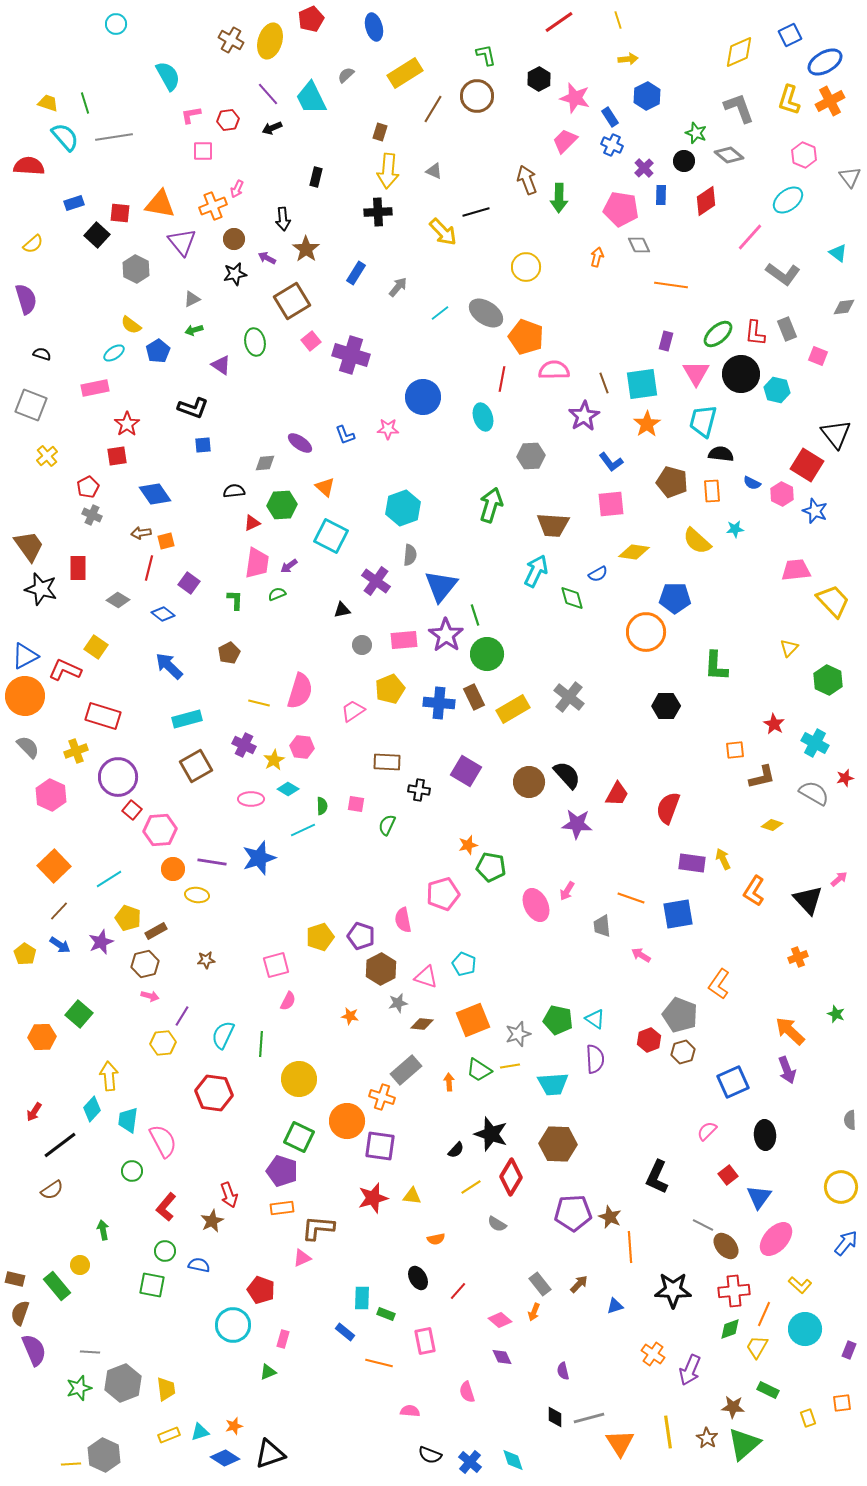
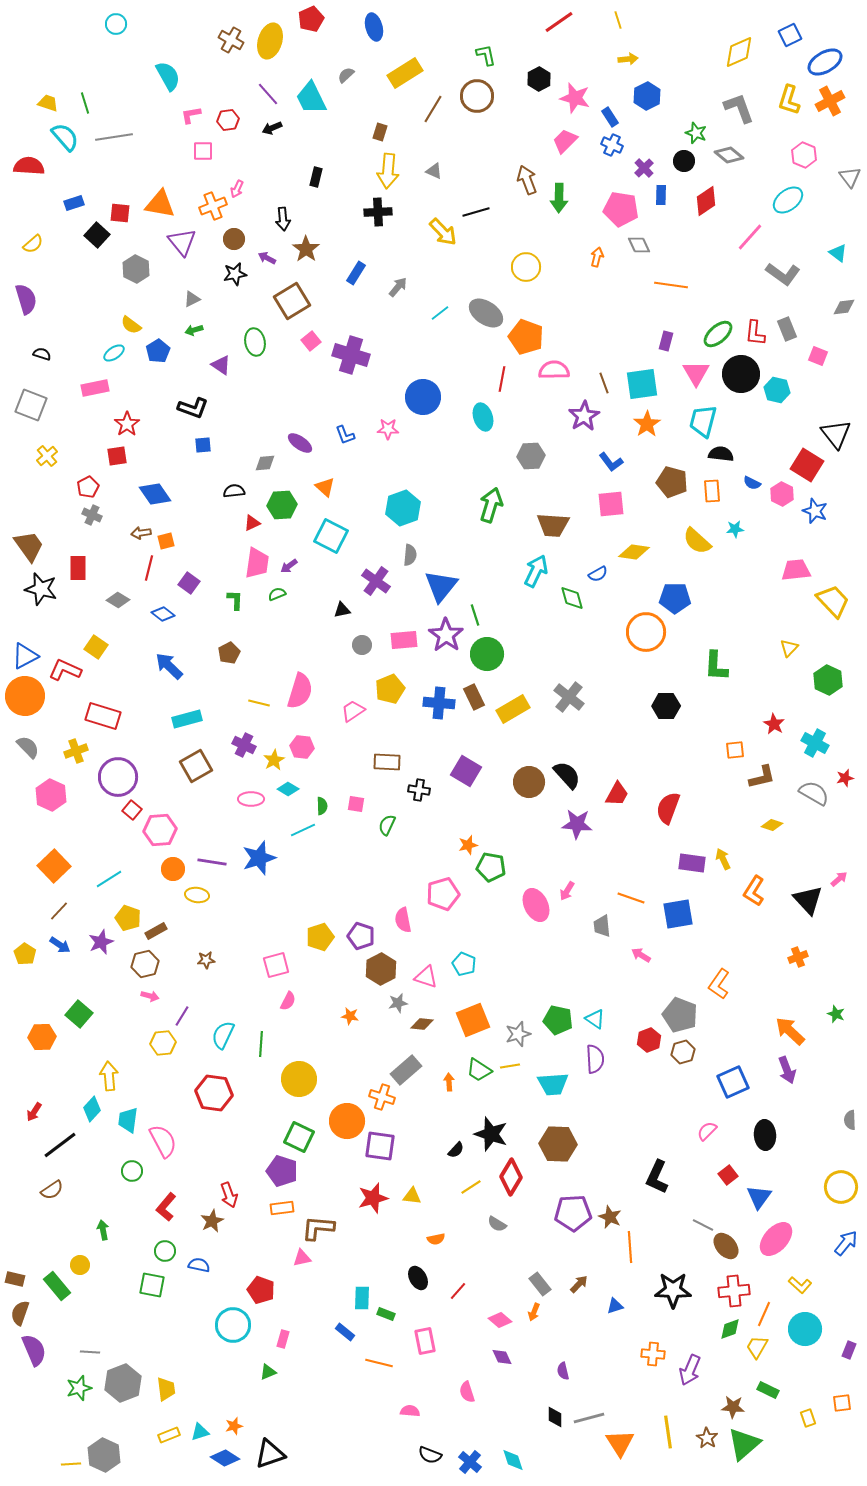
pink triangle at (302, 1258): rotated 12 degrees clockwise
orange cross at (653, 1354): rotated 30 degrees counterclockwise
